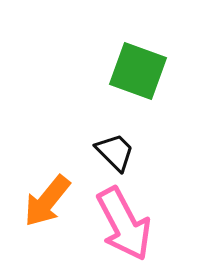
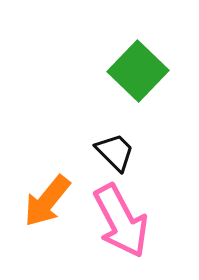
green square: rotated 24 degrees clockwise
pink arrow: moved 3 px left, 3 px up
